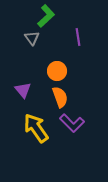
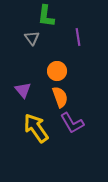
green L-shape: rotated 140 degrees clockwise
purple L-shape: rotated 15 degrees clockwise
